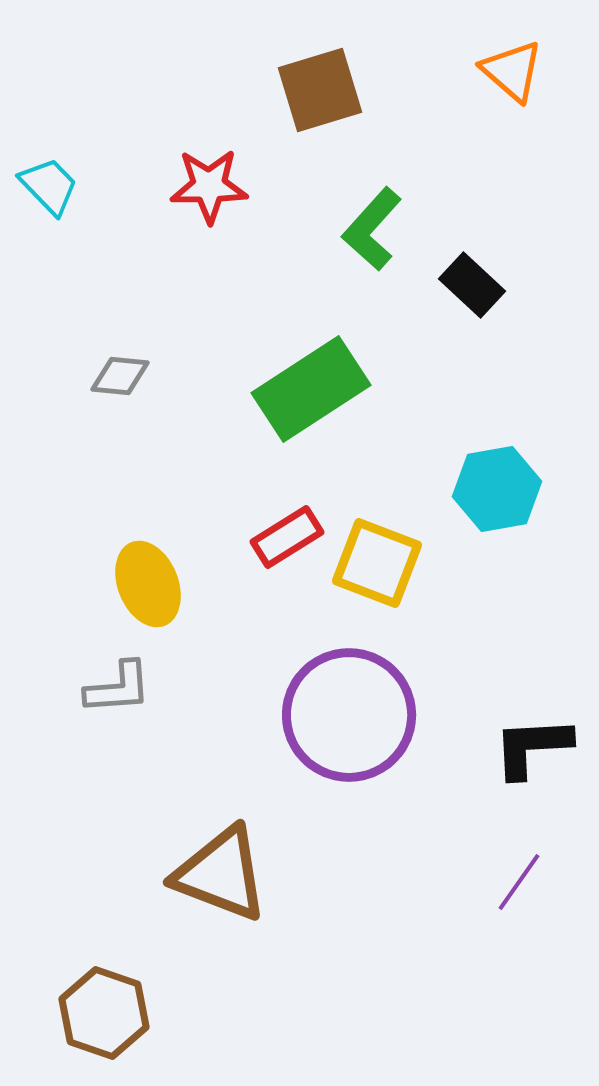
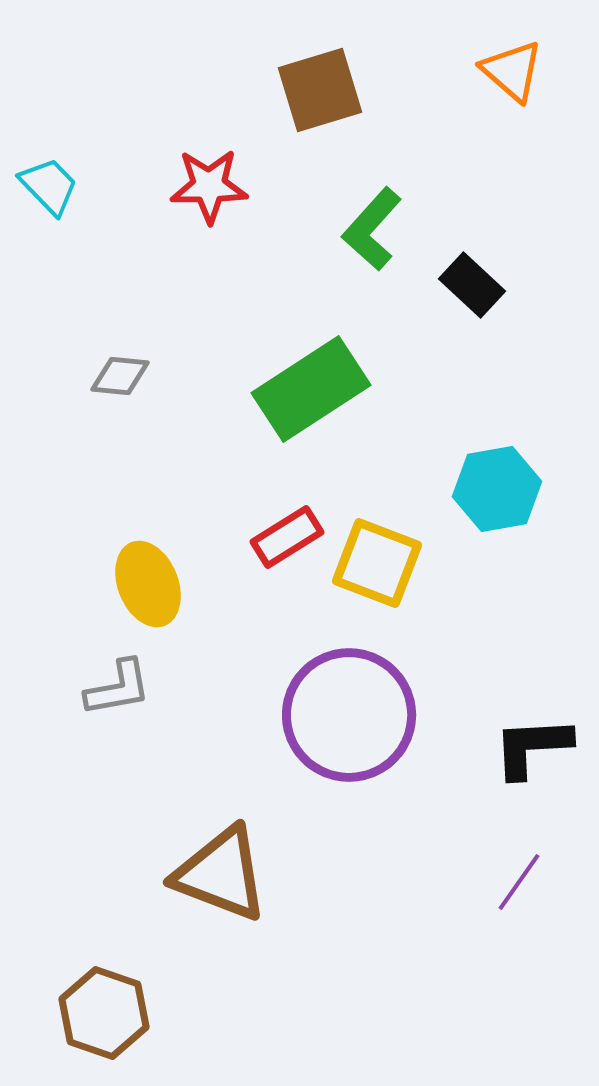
gray L-shape: rotated 6 degrees counterclockwise
